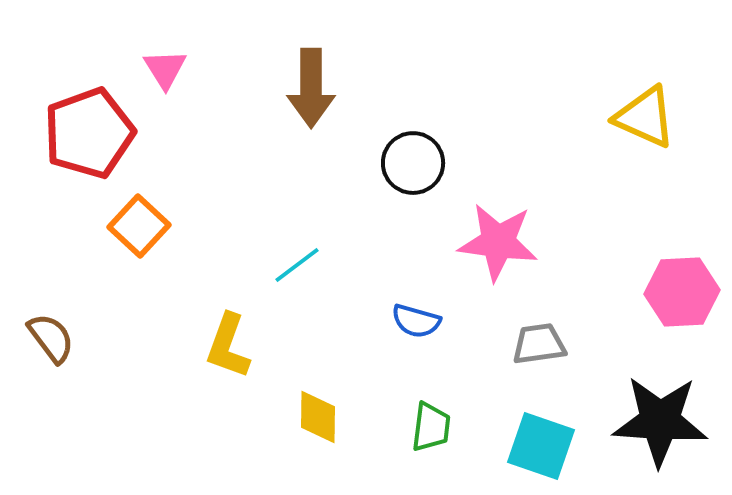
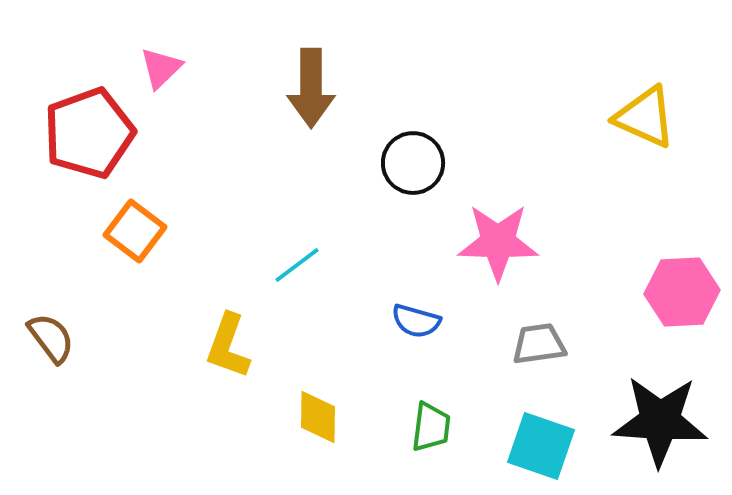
pink triangle: moved 4 px left, 1 px up; rotated 18 degrees clockwise
orange square: moved 4 px left, 5 px down; rotated 6 degrees counterclockwise
pink star: rotated 6 degrees counterclockwise
